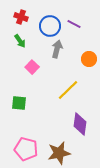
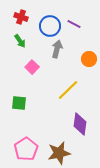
pink pentagon: rotated 25 degrees clockwise
